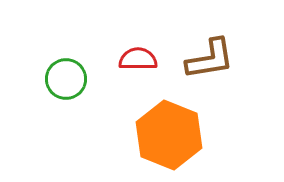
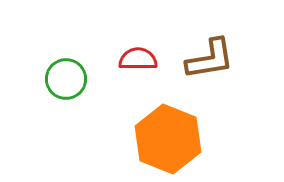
orange hexagon: moved 1 px left, 4 px down
